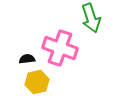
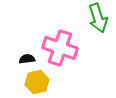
green arrow: moved 7 px right
